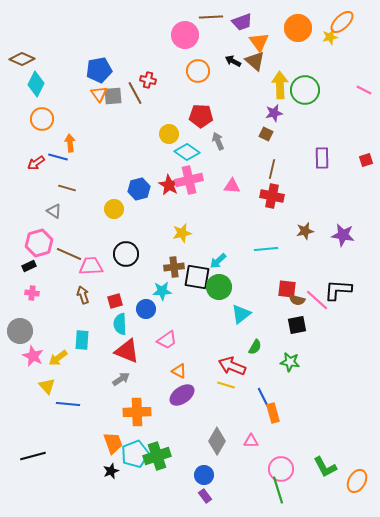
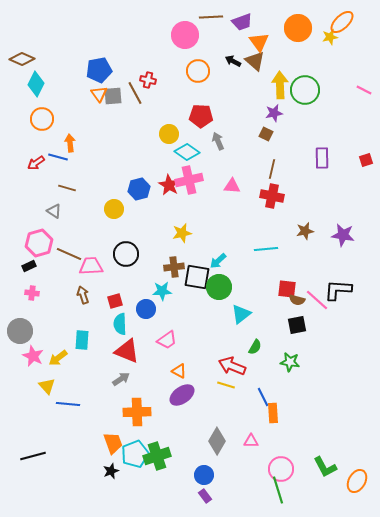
orange rectangle at (273, 413): rotated 12 degrees clockwise
